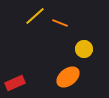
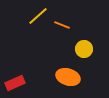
yellow line: moved 3 px right
orange line: moved 2 px right, 2 px down
orange ellipse: rotated 55 degrees clockwise
